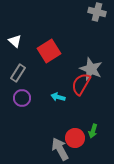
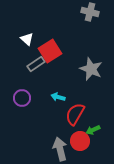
gray cross: moved 7 px left
white triangle: moved 12 px right, 2 px up
red square: moved 1 px right
gray rectangle: moved 18 px right, 9 px up; rotated 24 degrees clockwise
red semicircle: moved 6 px left, 30 px down
green arrow: moved 1 px up; rotated 48 degrees clockwise
red circle: moved 5 px right, 3 px down
gray arrow: rotated 15 degrees clockwise
